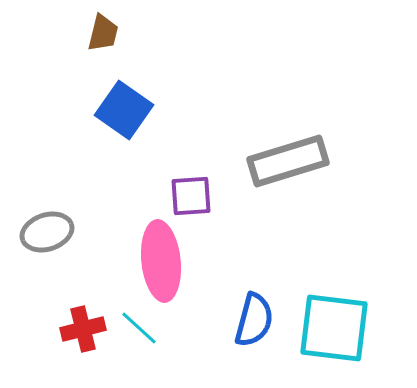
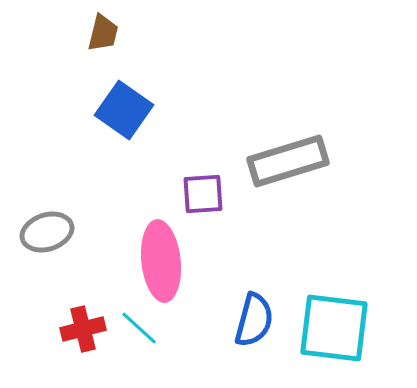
purple square: moved 12 px right, 2 px up
